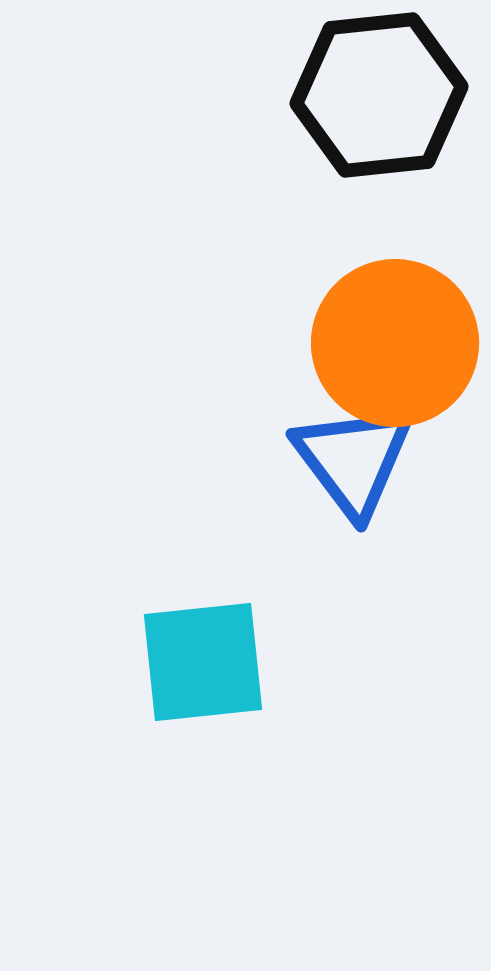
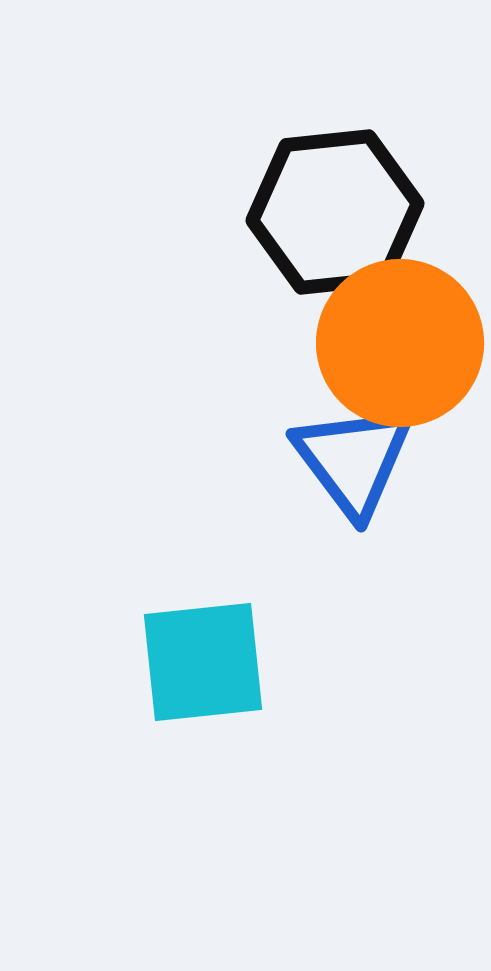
black hexagon: moved 44 px left, 117 px down
orange circle: moved 5 px right
